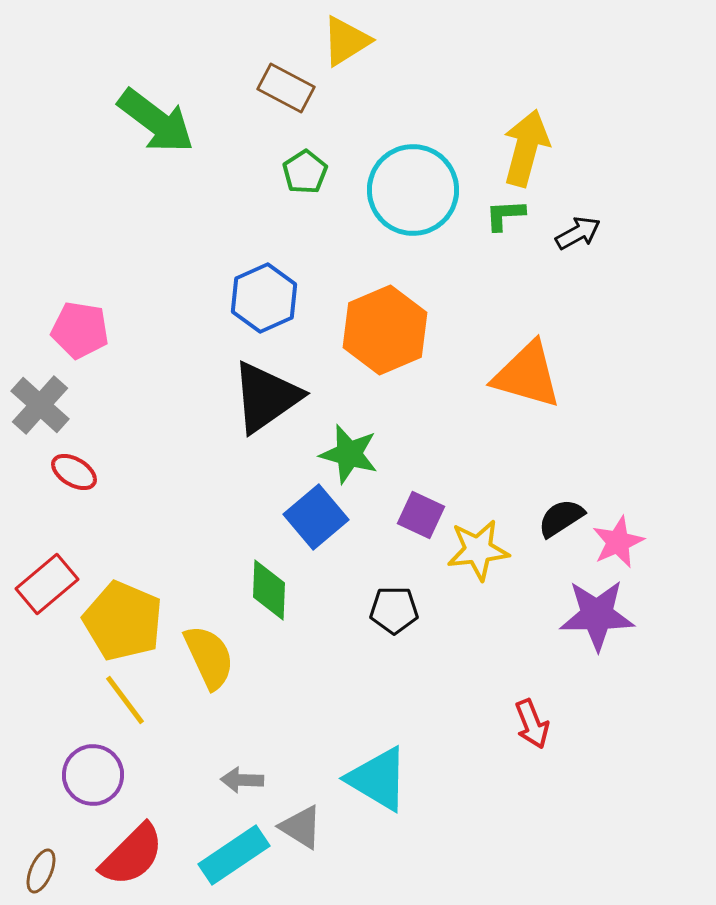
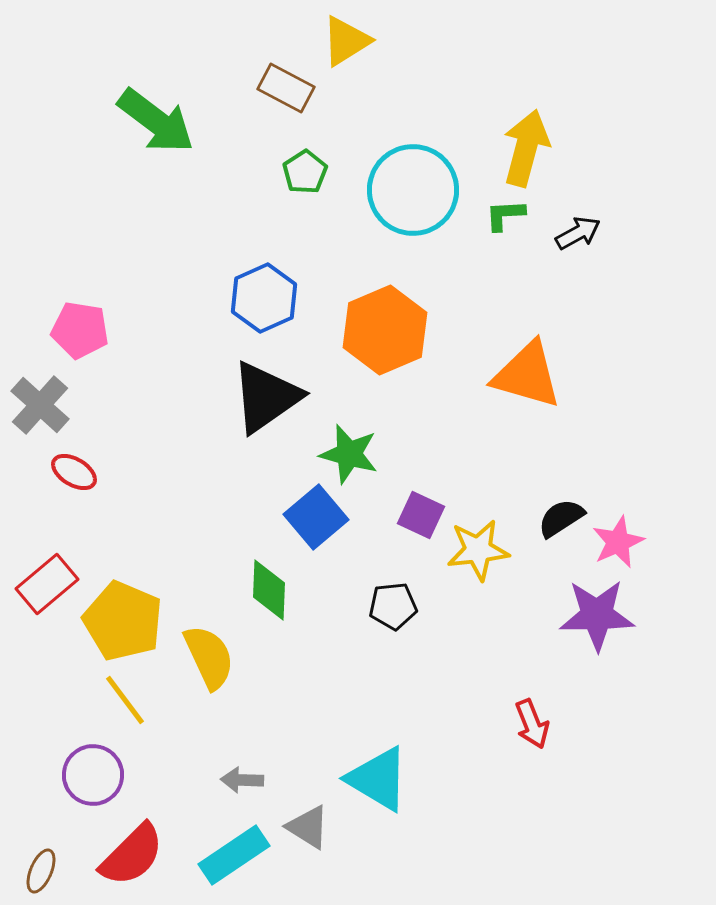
black pentagon: moved 1 px left, 4 px up; rotated 6 degrees counterclockwise
gray triangle: moved 7 px right
